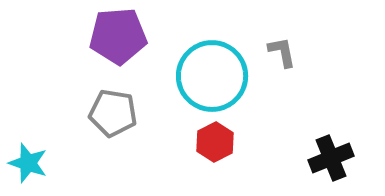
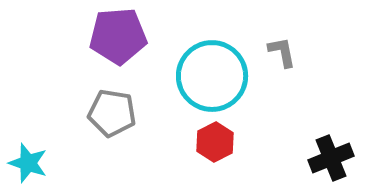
gray pentagon: moved 1 px left
